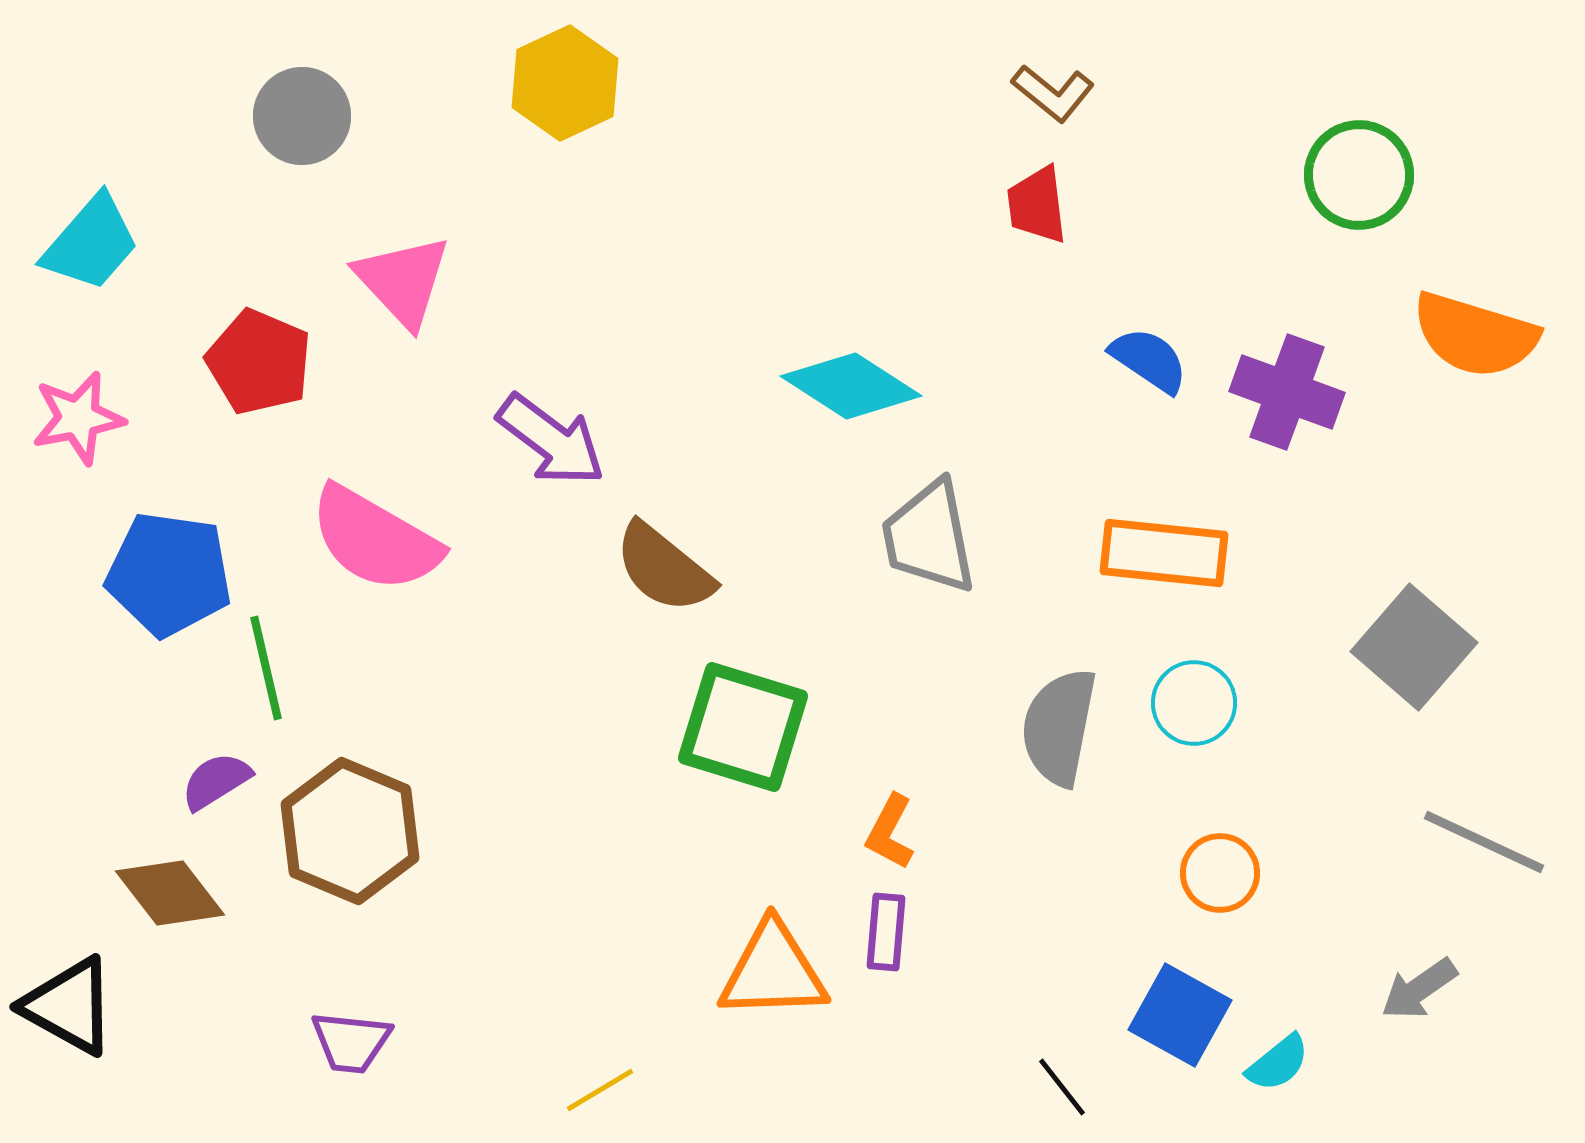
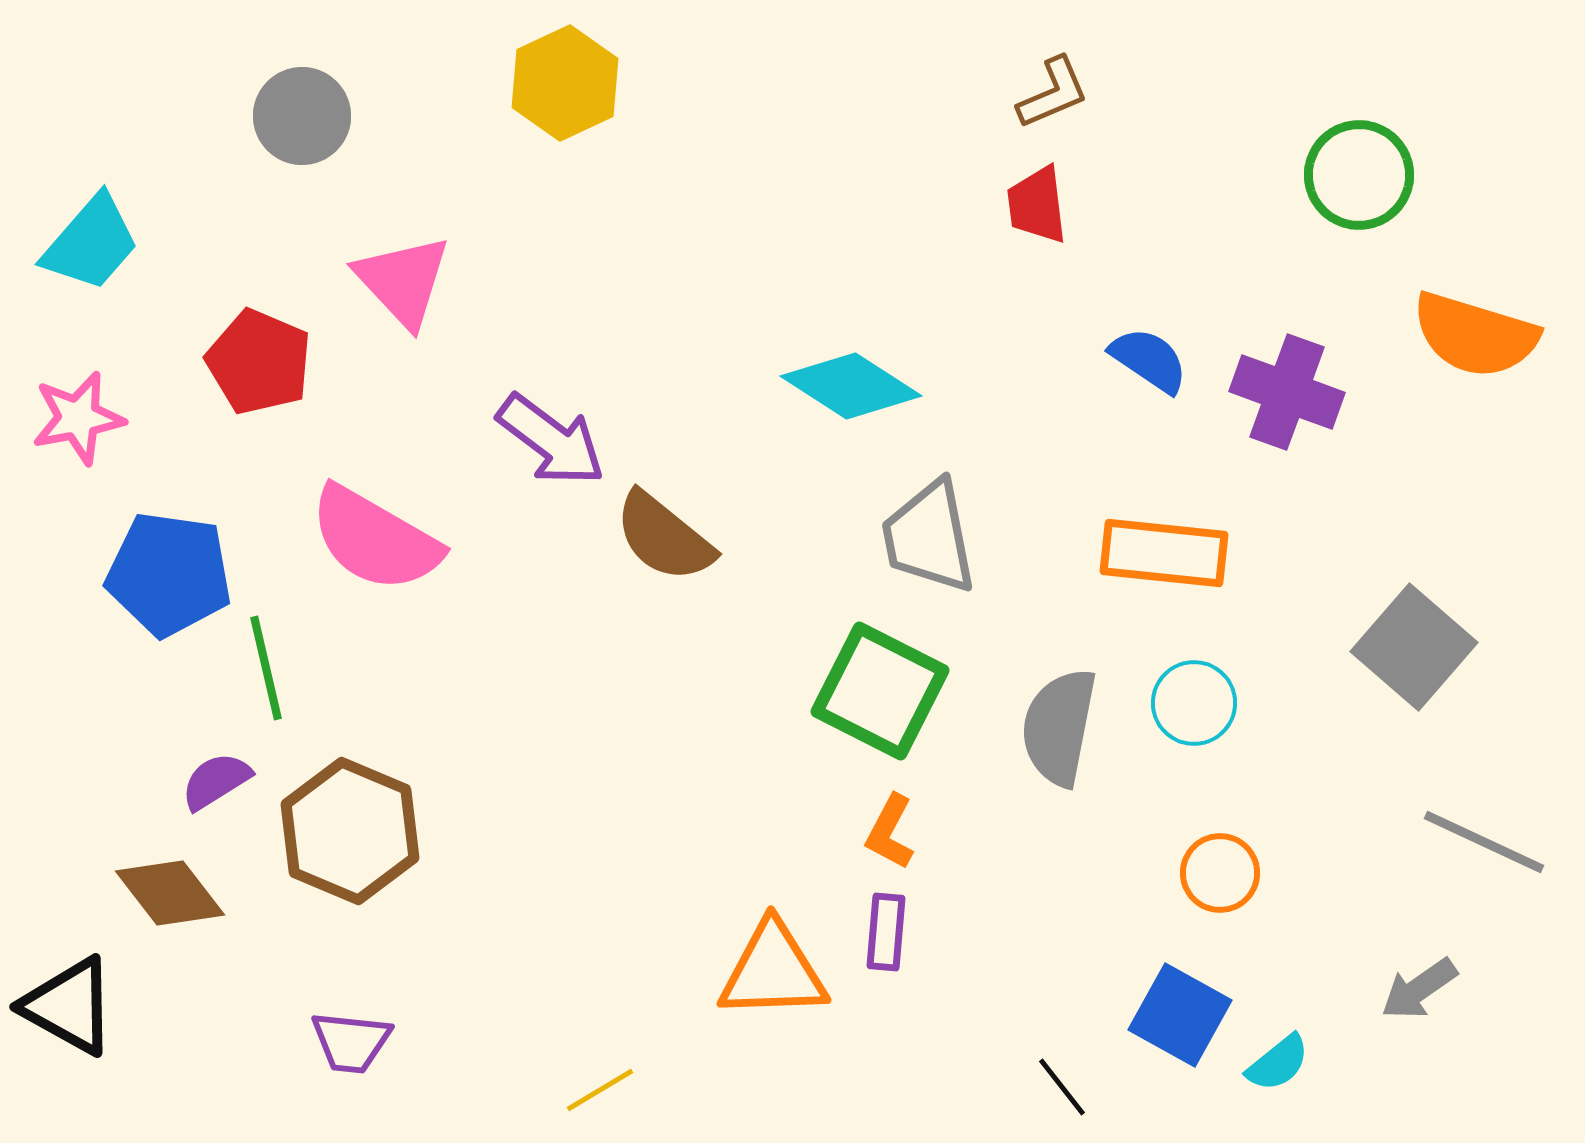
brown L-shape: rotated 62 degrees counterclockwise
brown semicircle: moved 31 px up
green square: moved 137 px right, 36 px up; rotated 10 degrees clockwise
